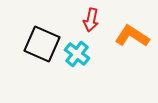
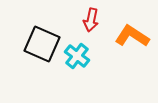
cyan cross: moved 2 px down
